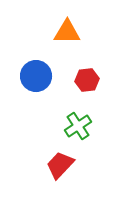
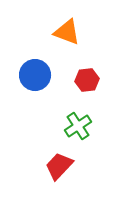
orange triangle: rotated 20 degrees clockwise
blue circle: moved 1 px left, 1 px up
red trapezoid: moved 1 px left, 1 px down
